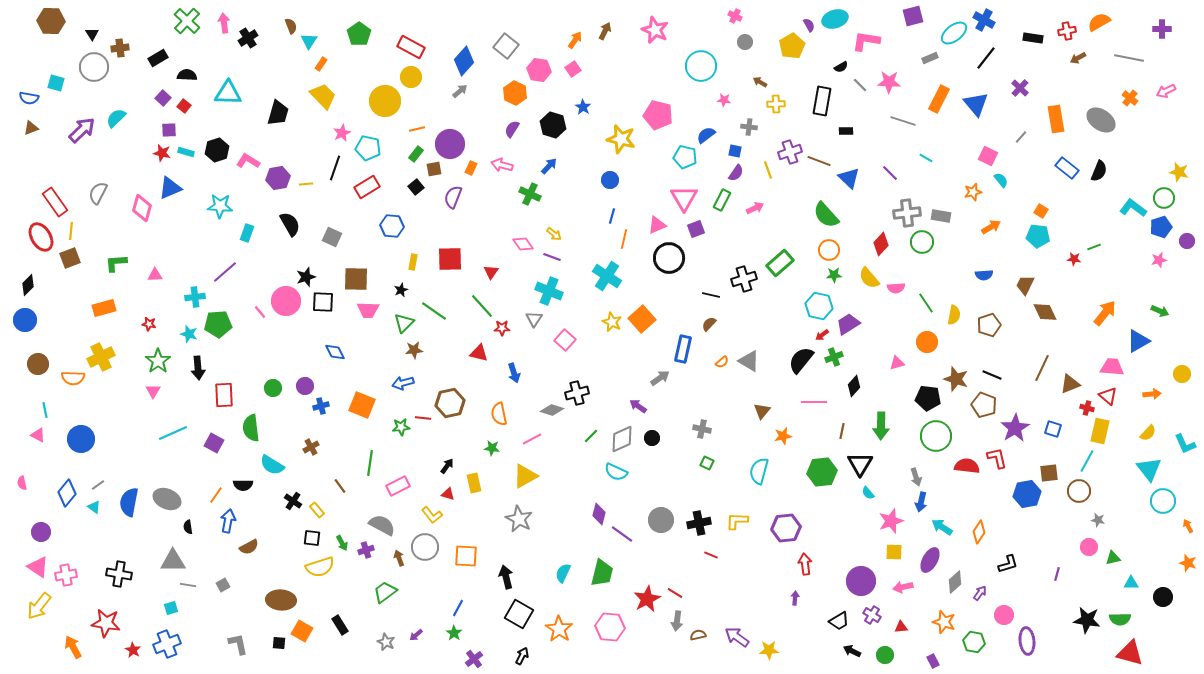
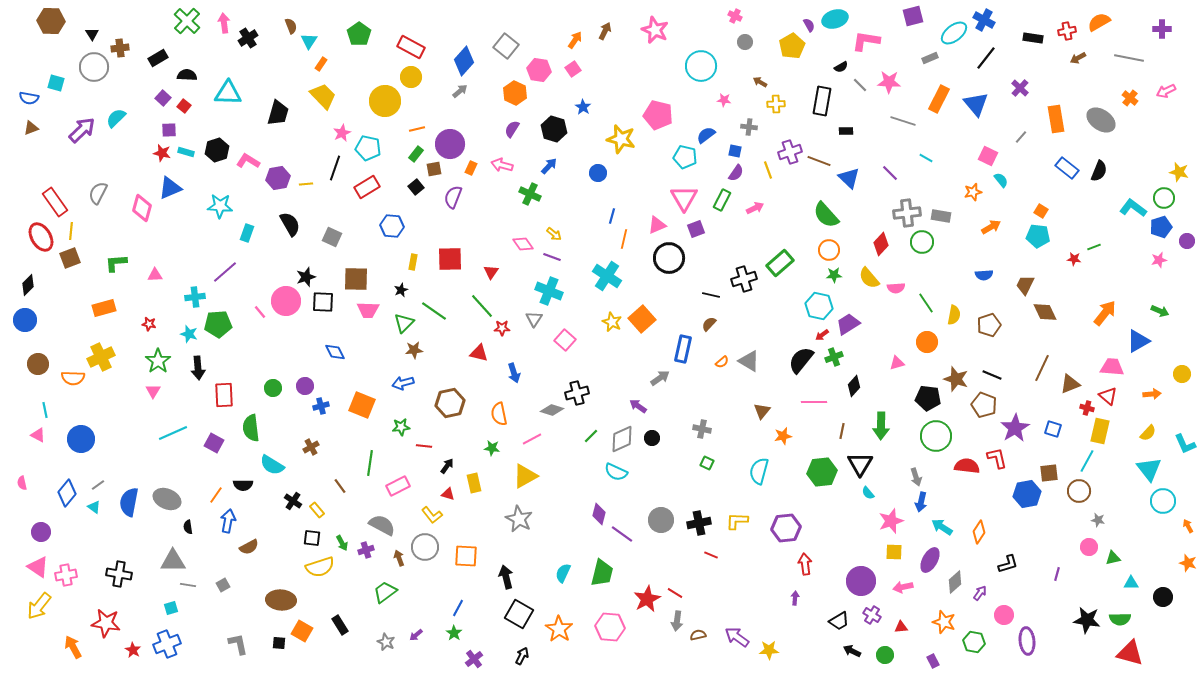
black hexagon at (553, 125): moved 1 px right, 4 px down
blue circle at (610, 180): moved 12 px left, 7 px up
red line at (423, 418): moved 1 px right, 28 px down
